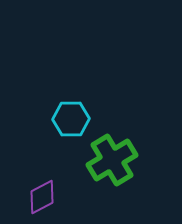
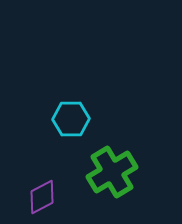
green cross: moved 12 px down
